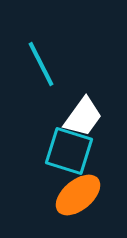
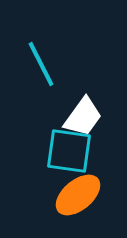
cyan square: rotated 9 degrees counterclockwise
